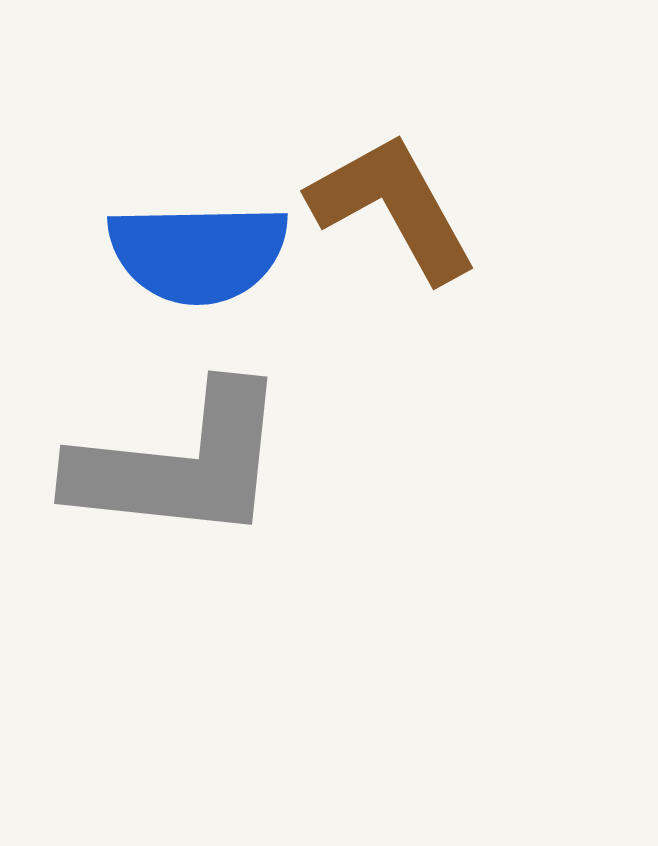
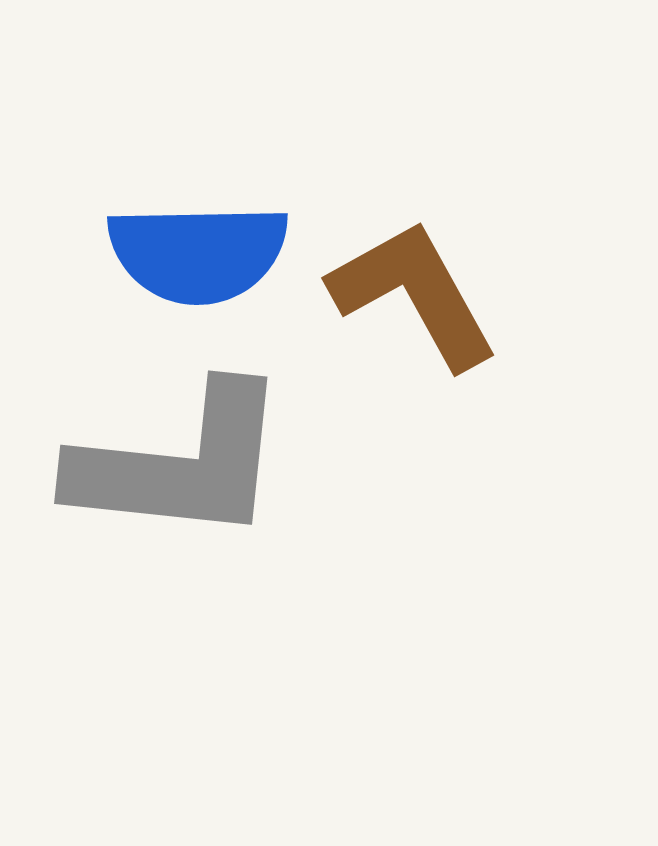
brown L-shape: moved 21 px right, 87 px down
